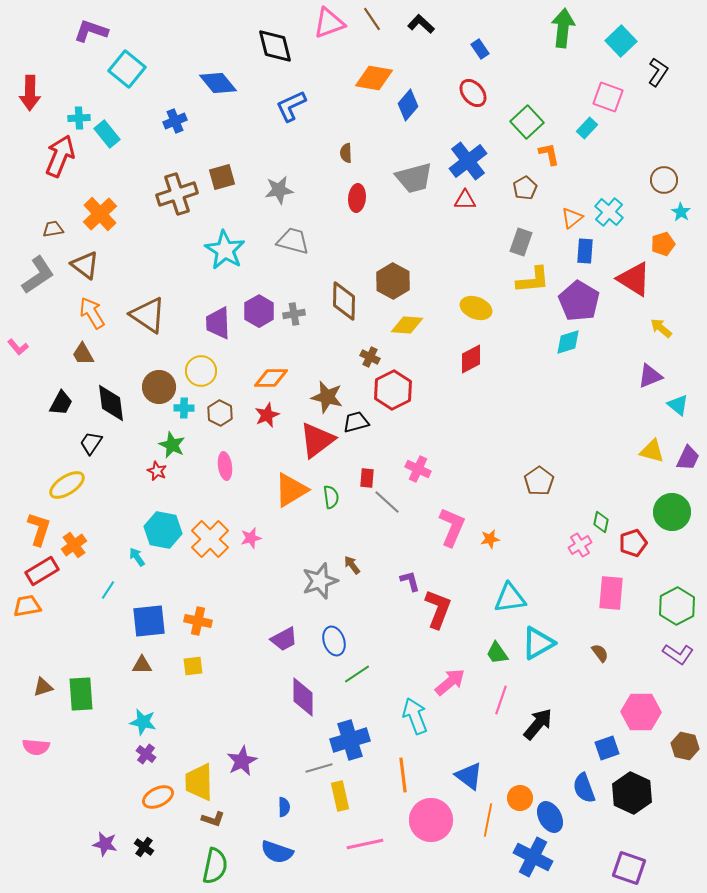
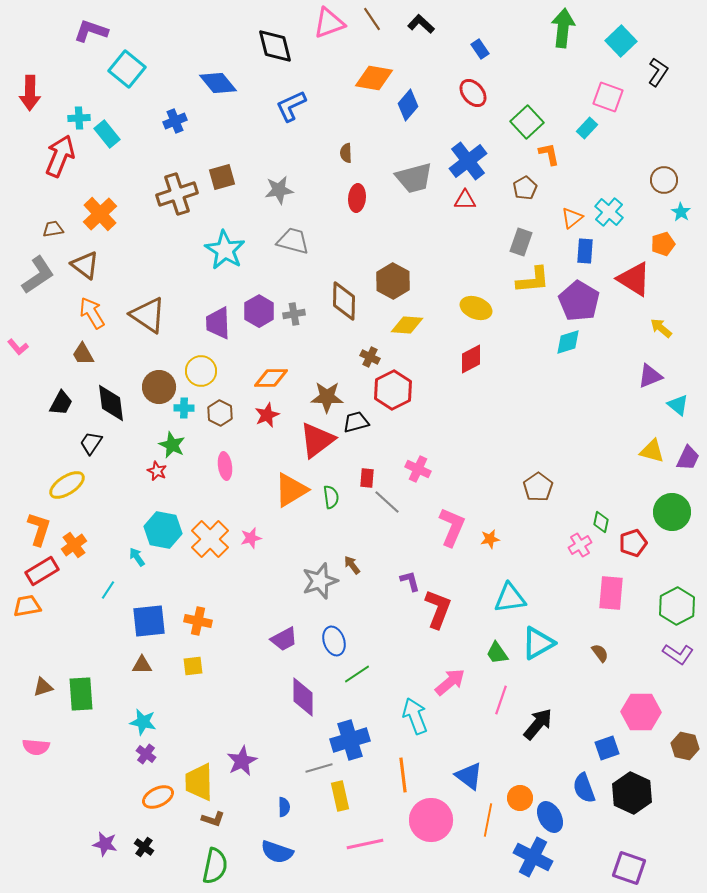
brown star at (327, 397): rotated 12 degrees counterclockwise
brown pentagon at (539, 481): moved 1 px left, 6 px down
